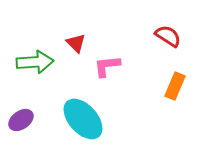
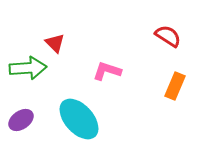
red triangle: moved 21 px left
green arrow: moved 7 px left, 6 px down
pink L-shape: moved 5 px down; rotated 24 degrees clockwise
cyan ellipse: moved 4 px left
